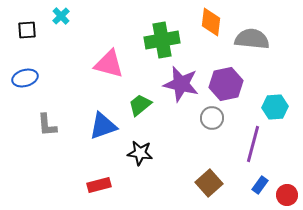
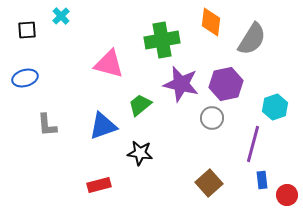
gray semicircle: rotated 116 degrees clockwise
cyan hexagon: rotated 15 degrees counterclockwise
blue rectangle: moved 2 px right, 5 px up; rotated 42 degrees counterclockwise
